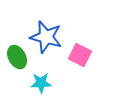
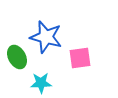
pink square: moved 3 px down; rotated 35 degrees counterclockwise
